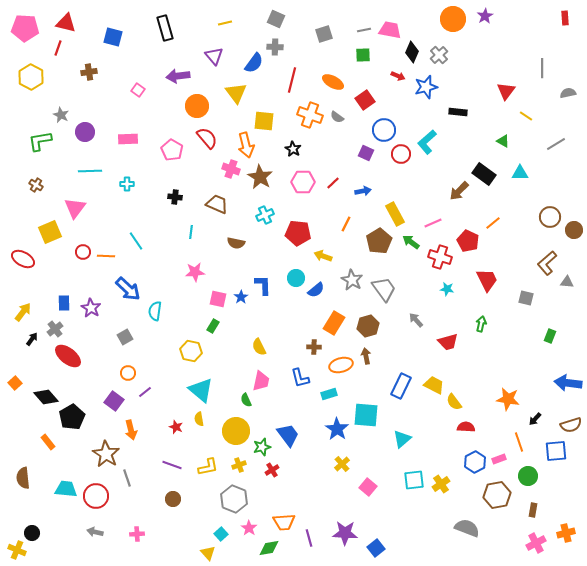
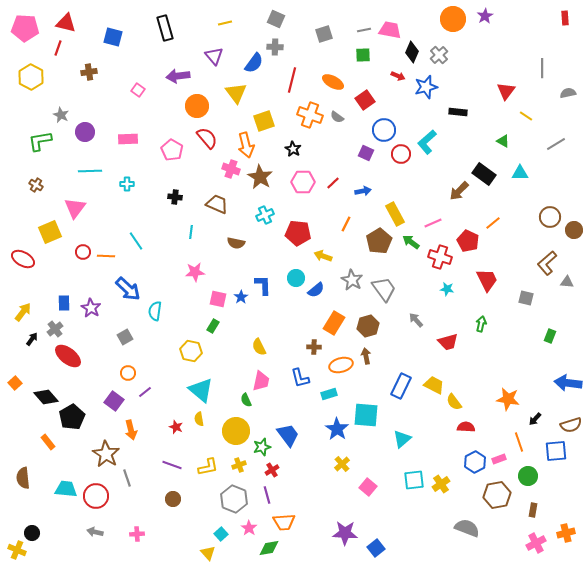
yellow square at (264, 121): rotated 25 degrees counterclockwise
purple line at (309, 538): moved 42 px left, 43 px up
